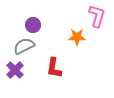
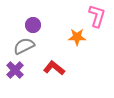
red L-shape: rotated 120 degrees clockwise
